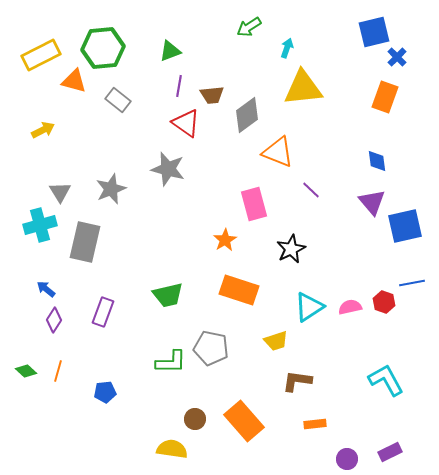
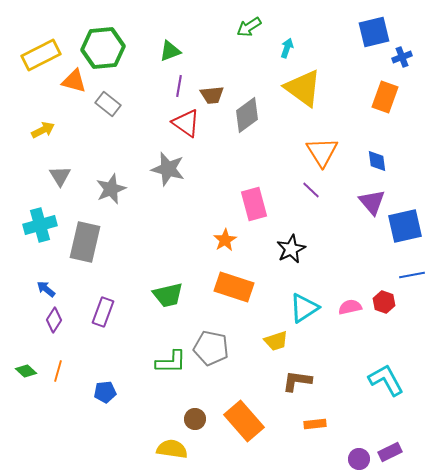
blue cross at (397, 57): moved 5 px right; rotated 24 degrees clockwise
yellow triangle at (303, 88): rotated 42 degrees clockwise
gray rectangle at (118, 100): moved 10 px left, 4 px down
orange triangle at (278, 152): moved 44 px right; rotated 36 degrees clockwise
gray triangle at (60, 192): moved 16 px up
blue line at (412, 283): moved 8 px up
orange rectangle at (239, 290): moved 5 px left, 3 px up
cyan triangle at (309, 307): moved 5 px left, 1 px down
purple circle at (347, 459): moved 12 px right
